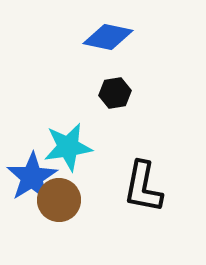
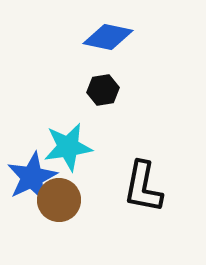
black hexagon: moved 12 px left, 3 px up
blue star: rotated 6 degrees clockwise
